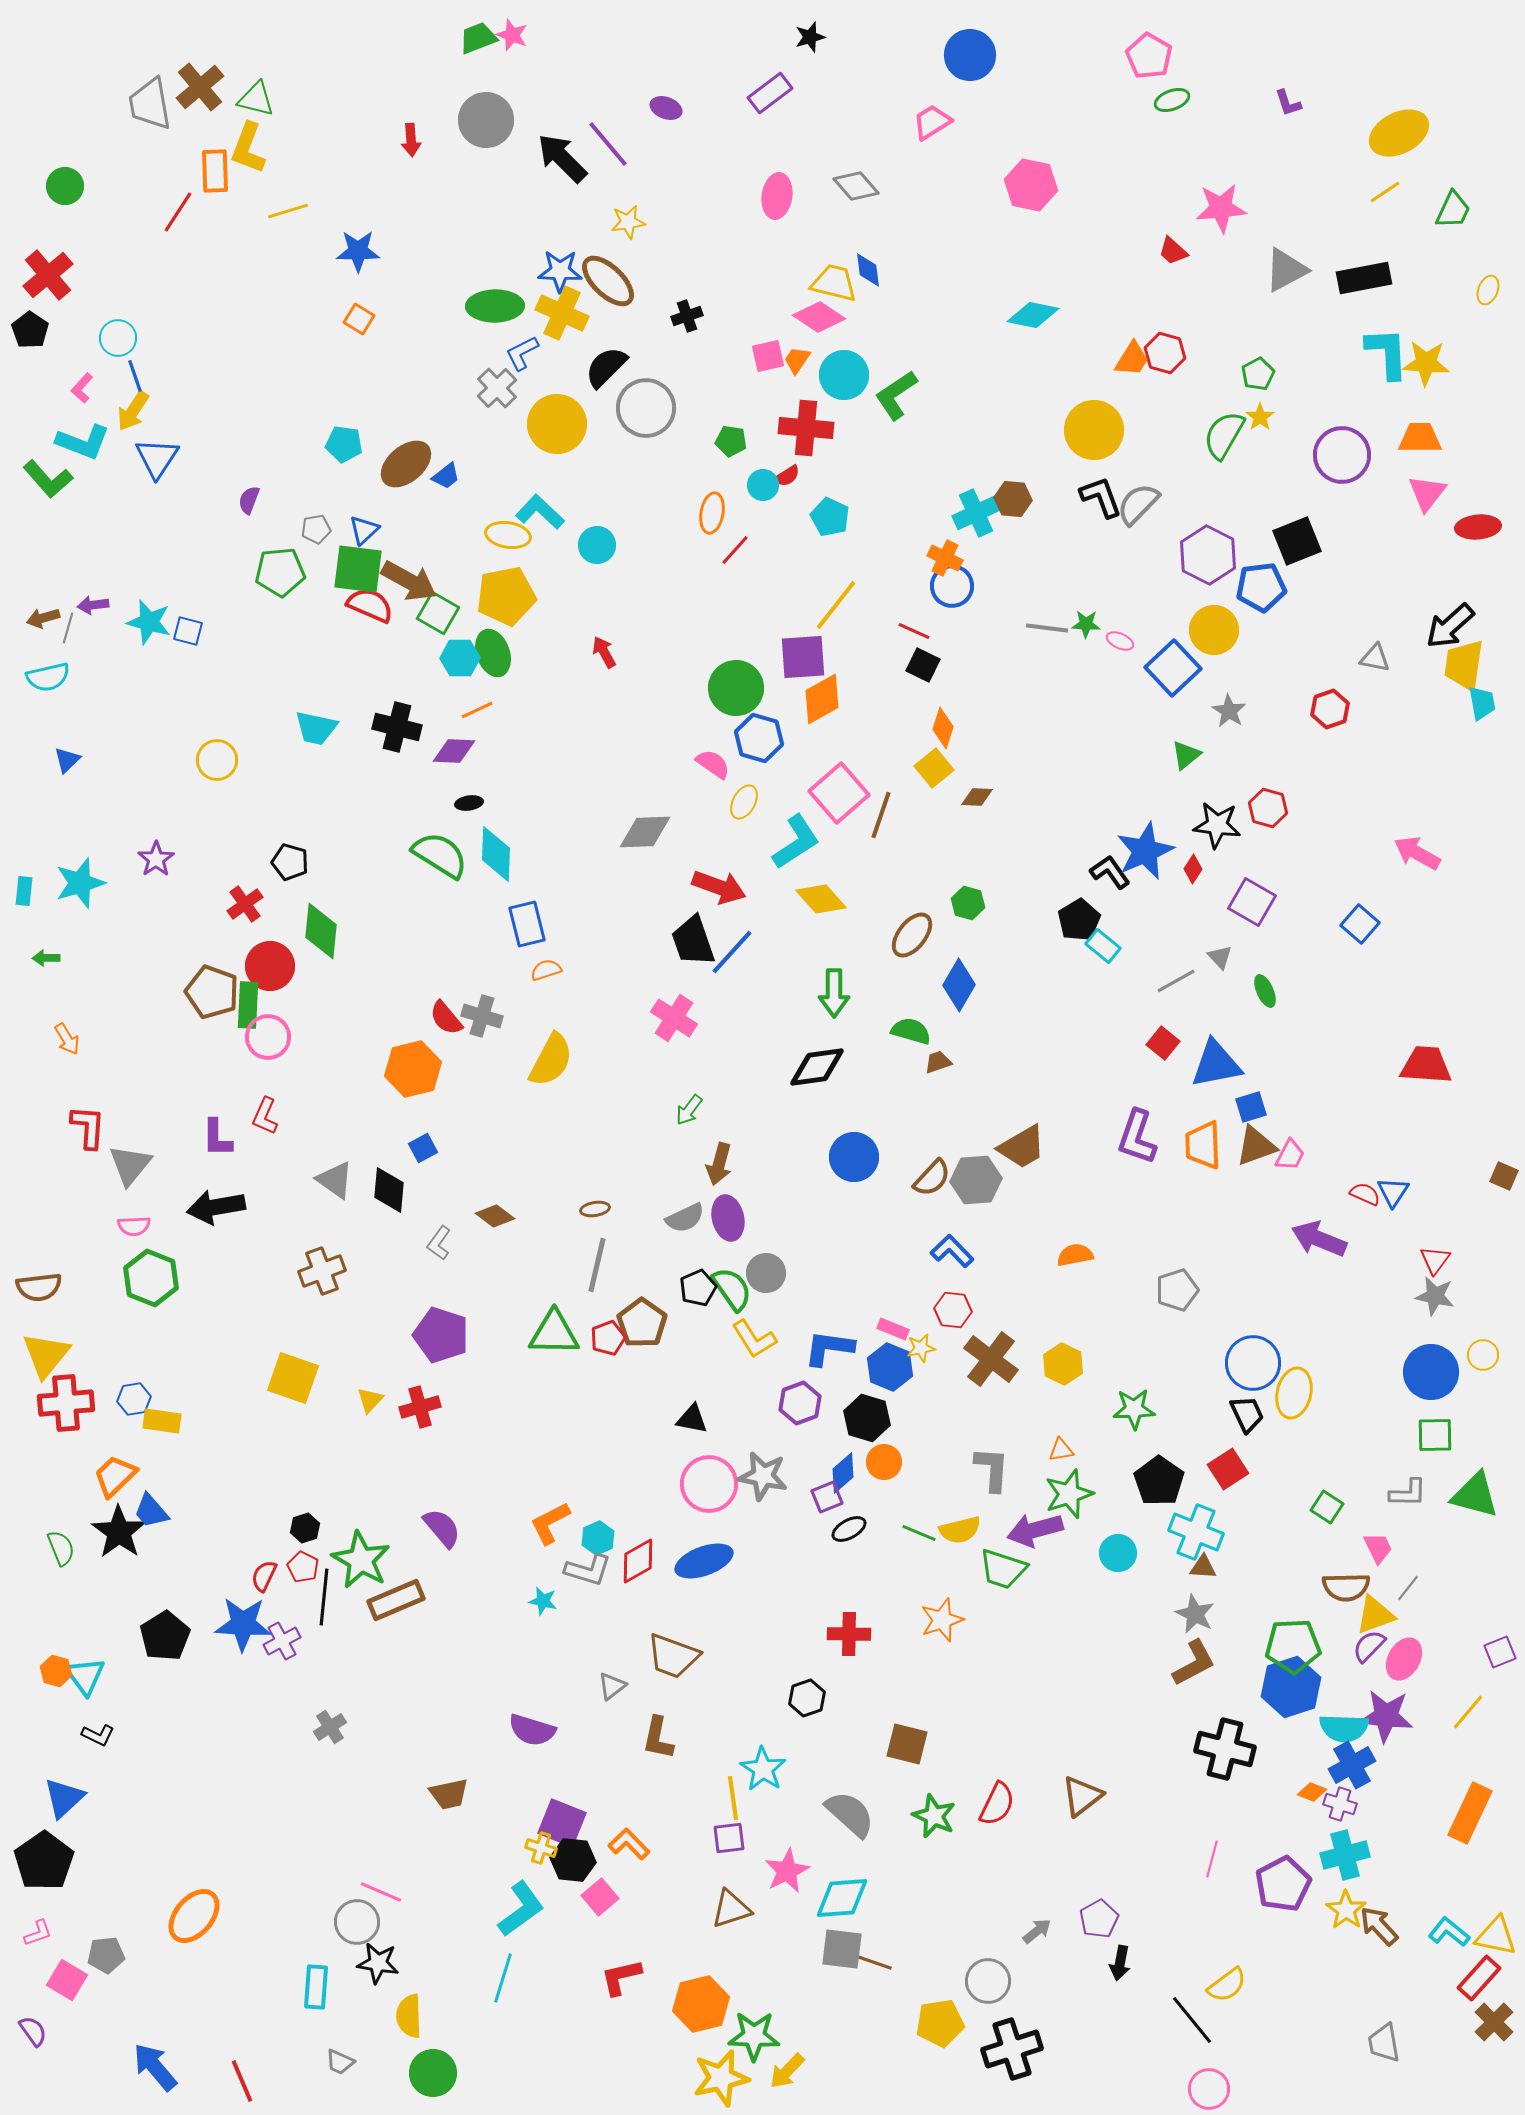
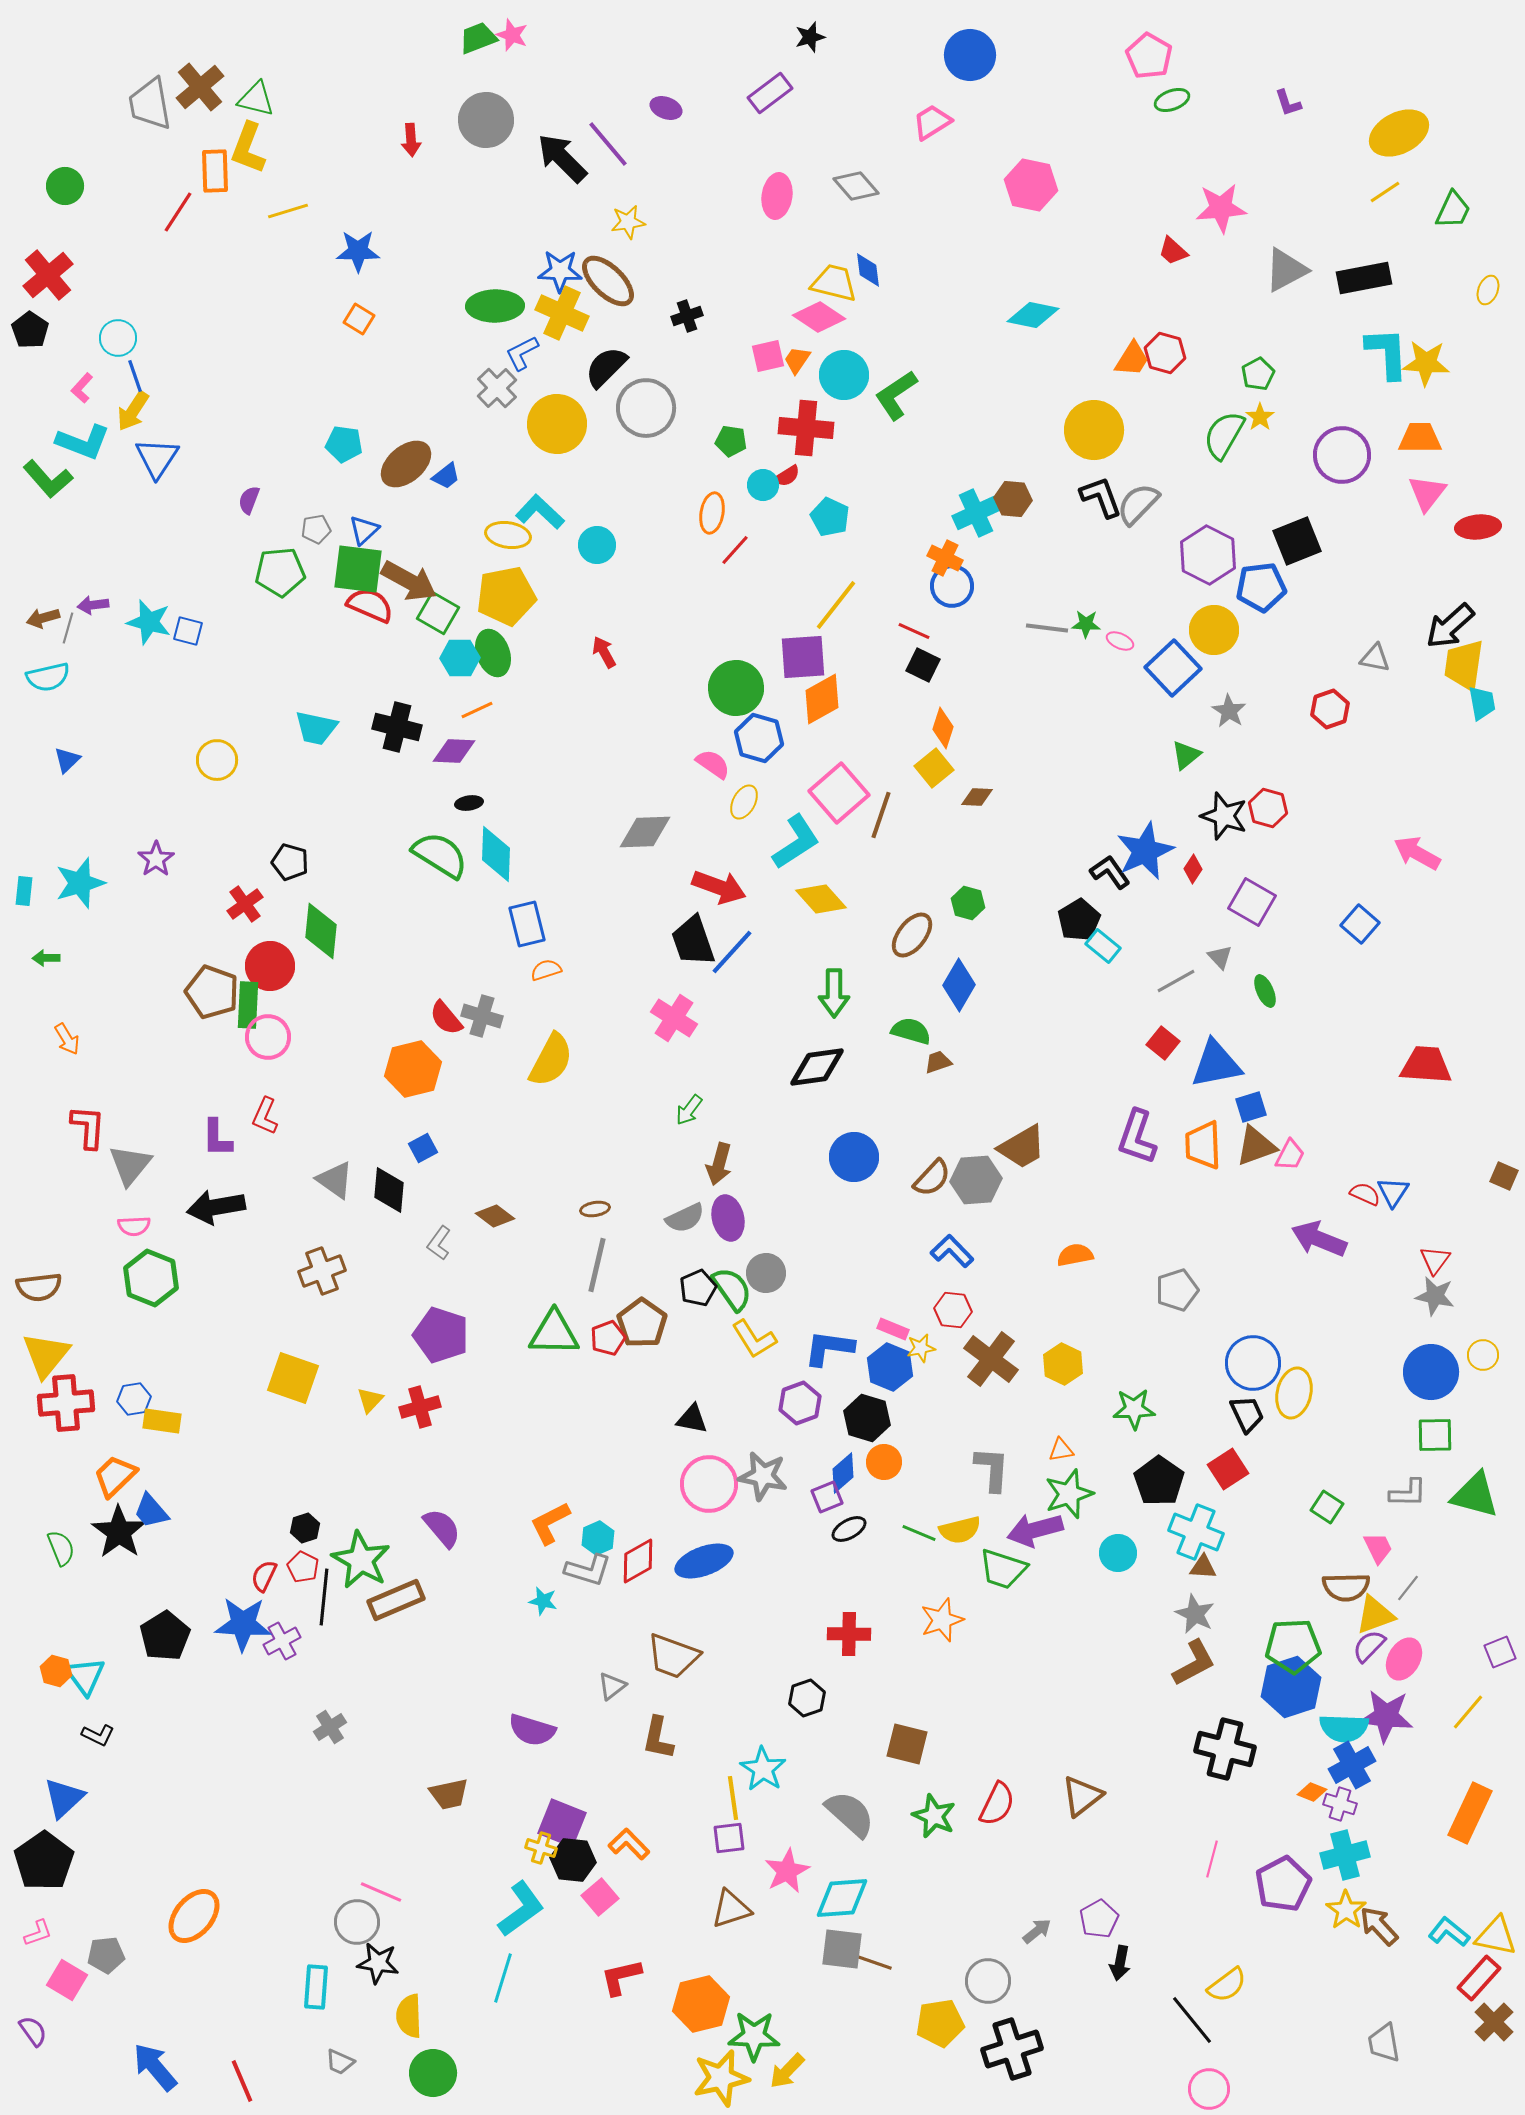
black star at (1217, 825): moved 7 px right, 9 px up; rotated 12 degrees clockwise
